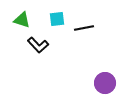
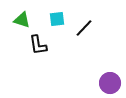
black line: rotated 36 degrees counterclockwise
black L-shape: rotated 35 degrees clockwise
purple circle: moved 5 px right
